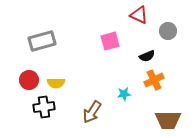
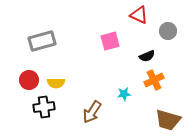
brown trapezoid: rotated 16 degrees clockwise
